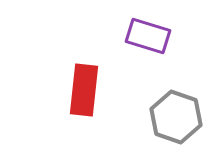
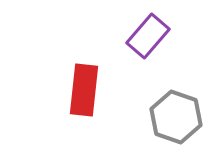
purple rectangle: rotated 66 degrees counterclockwise
